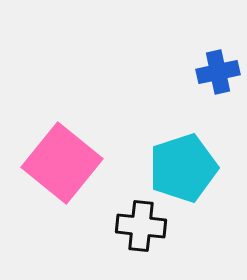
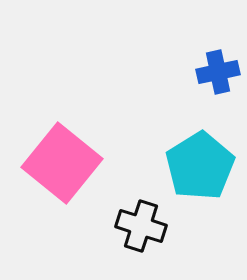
cyan pentagon: moved 17 px right, 2 px up; rotated 14 degrees counterclockwise
black cross: rotated 12 degrees clockwise
